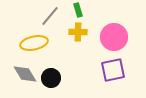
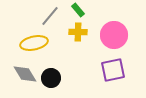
green rectangle: rotated 24 degrees counterclockwise
pink circle: moved 2 px up
